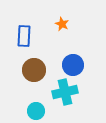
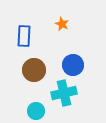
cyan cross: moved 1 px left, 1 px down
